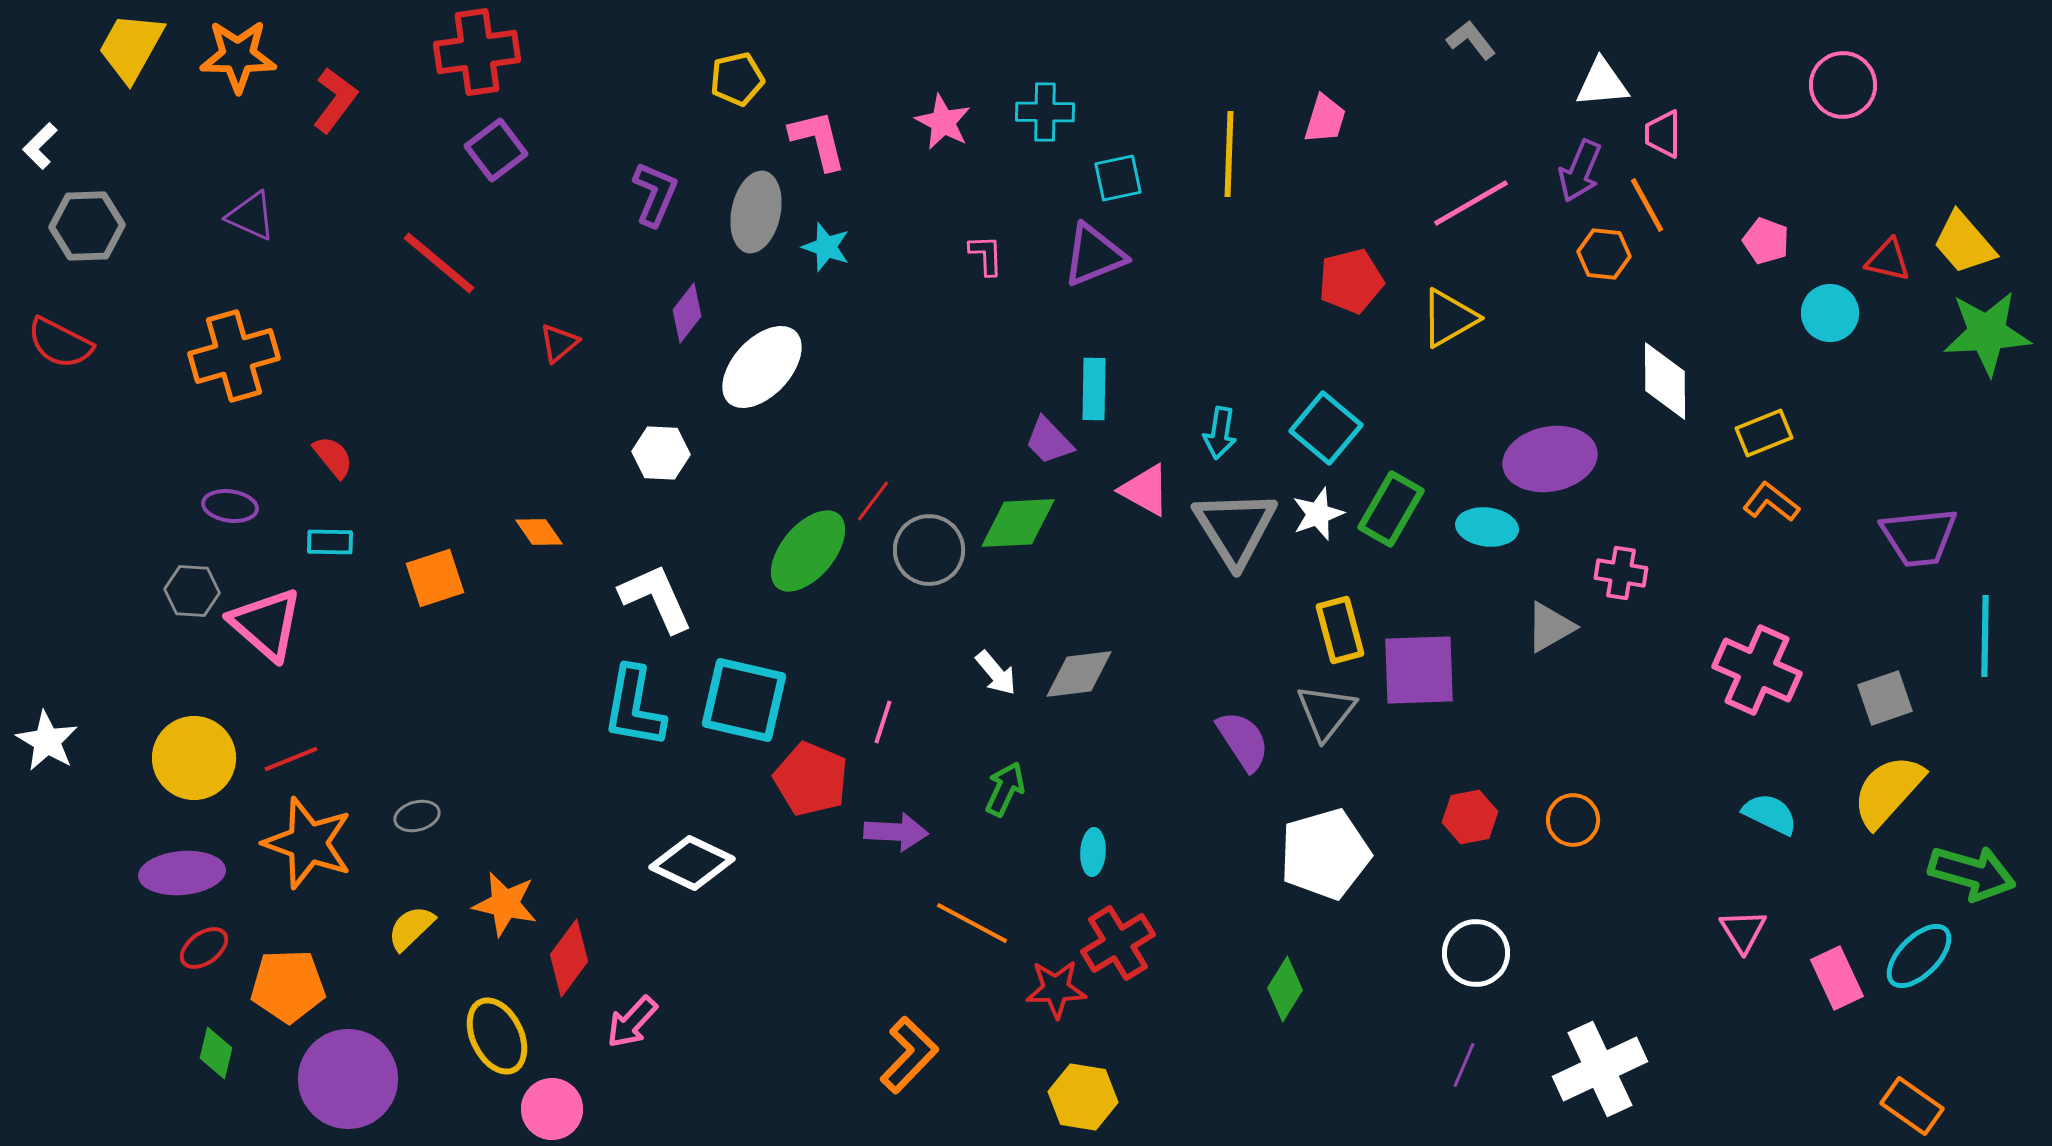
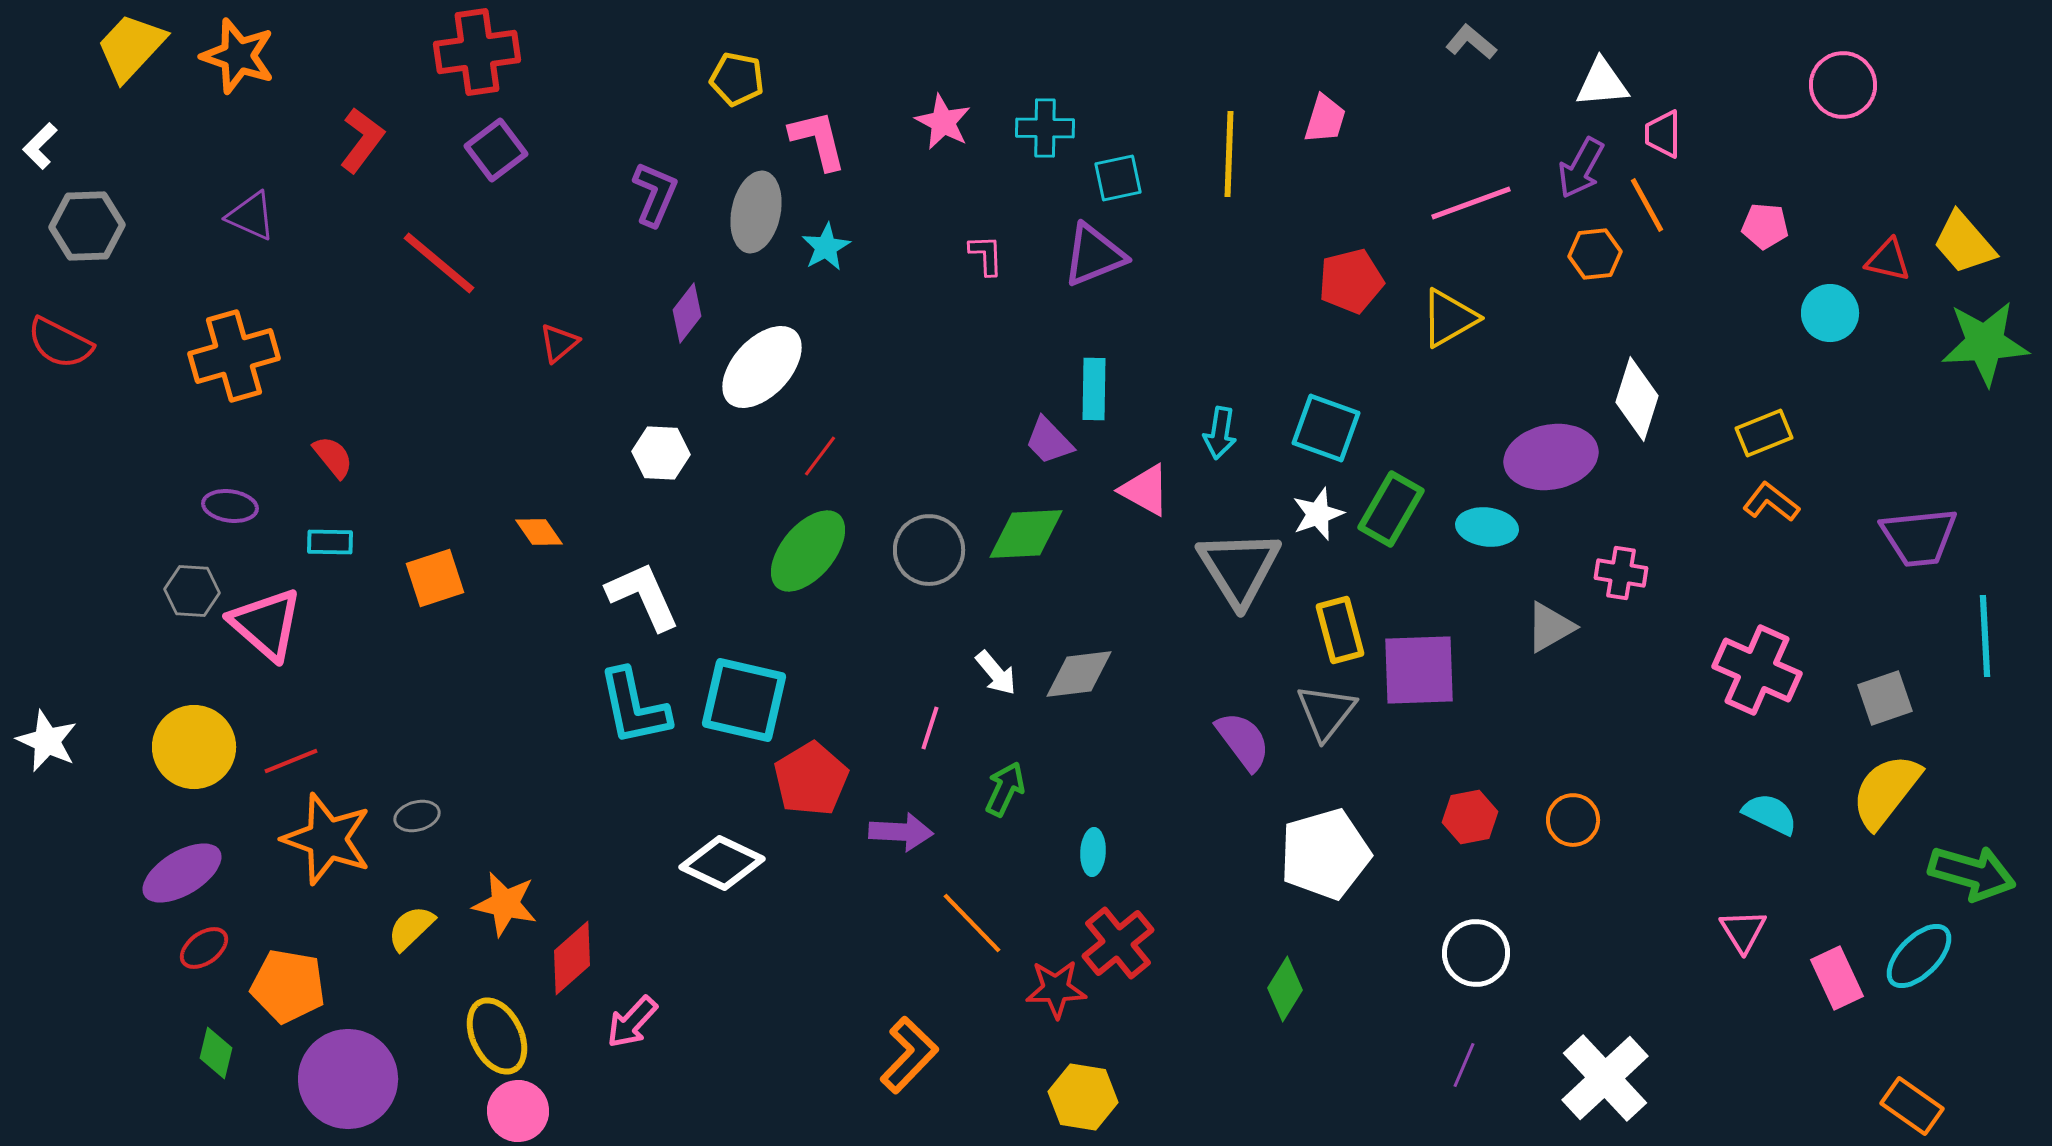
gray L-shape at (1471, 40): moved 2 px down; rotated 12 degrees counterclockwise
yellow trapezoid at (131, 47): rotated 14 degrees clockwise
orange star at (238, 56): rotated 18 degrees clockwise
yellow pentagon at (737, 79): rotated 24 degrees clockwise
red L-shape at (335, 100): moved 27 px right, 40 px down
cyan cross at (1045, 112): moved 16 px down
purple arrow at (1580, 171): moved 1 px right, 3 px up; rotated 6 degrees clockwise
pink line at (1471, 203): rotated 10 degrees clockwise
pink pentagon at (1766, 241): moved 1 px left, 15 px up; rotated 15 degrees counterclockwise
cyan star at (826, 247): rotated 24 degrees clockwise
orange hexagon at (1604, 254): moved 9 px left; rotated 12 degrees counterclockwise
green star at (1987, 333): moved 2 px left, 10 px down
white diamond at (1665, 381): moved 28 px left, 18 px down; rotated 18 degrees clockwise
cyan square at (1326, 428): rotated 20 degrees counterclockwise
purple ellipse at (1550, 459): moved 1 px right, 2 px up
red line at (873, 501): moved 53 px left, 45 px up
green diamond at (1018, 523): moved 8 px right, 11 px down
gray triangle at (1235, 528): moved 4 px right, 40 px down
white L-shape at (656, 598): moved 13 px left, 2 px up
cyan line at (1985, 636): rotated 4 degrees counterclockwise
cyan L-shape at (634, 707): rotated 22 degrees counterclockwise
pink line at (883, 722): moved 47 px right, 6 px down
white star at (47, 741): rotated 6 degrees counterclockwise
purple semicircle at (1243, 741): rotated 4 degrees counterclockwise
yellow circle at (194, 758): moved 11 px up
red line at (291, 759): moved 2 px down
red pentagon at (811, 779): rotated 18 degrees clockwise
yellow semicircle at (1888, 791): moved 2 px left; rotated 4 degrees counterclockwise
purple arrow at (896, 832): moved 5 px right
orange star at (308, 843): moved 19 px right, 4 px up
white diamond at (692, 863): moved 30 px right
purple ellipse at (182, 873): rotated 26 degrees counterclockwise
orange line at (972, 923): rotated 18 degrees clockwise
red cross at (1118, 943): rotated 8 degrees counterclockwise
red diamond at (569, 958): moved 3 px right; rotated 12 degrees clockwise
orange pentagon at (288, 986): rotated 12 degrees clockwise
white cross at (1600, 1069): moved 5 px right, 9 px down; rotated 18 degrees counterclockwise
pink circle at (552, 1109): moved 34 px left, 2 px down
